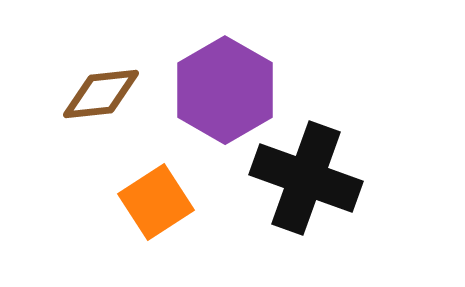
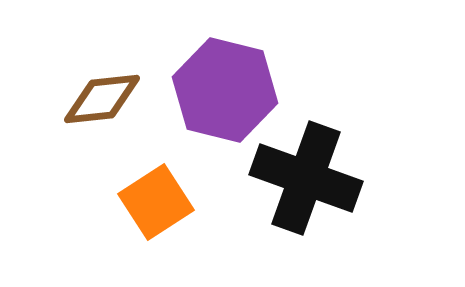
purple hexagon: rotated 16 degrees counterclockwise
brown diamond: moved 1 px right, 5 px down
